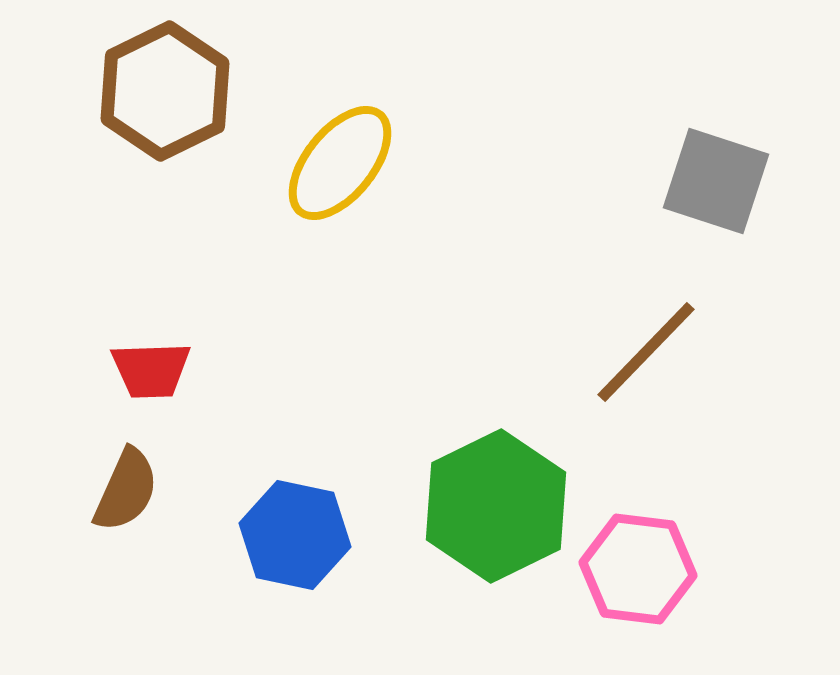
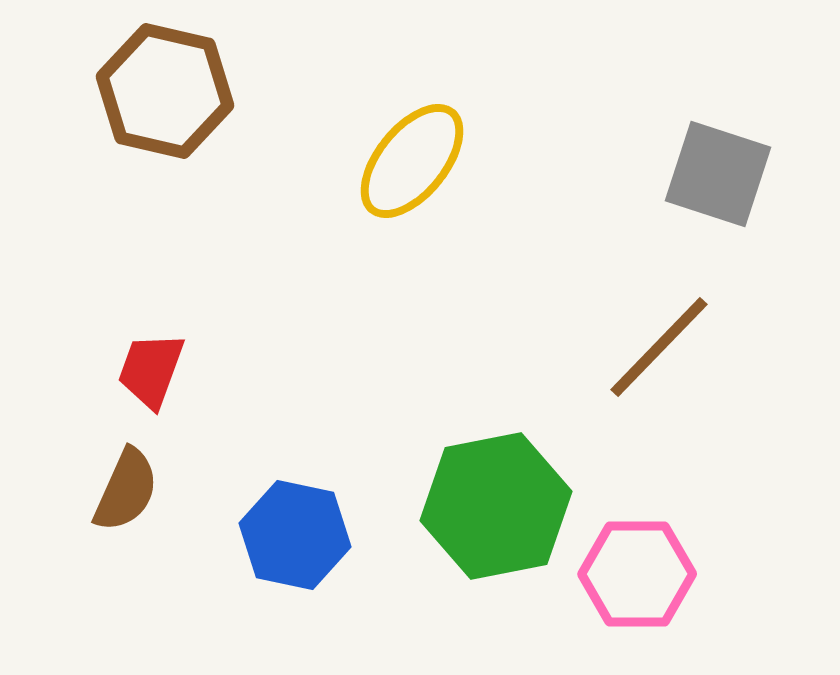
brown hexagon: rotated 21 degrees counterclockwise
yellow ellipse: moved 72 px right, 2 px up
gray square: moved 2 px right, 7 px up
brown line: moved 13 px right, 5 px up
red trapezoid: rotated 112 degrees clockwise
green hexagon: rotated 15 degrees clockwise
pink hexagon: moved 1 px left, 5 px down; rotated 7 degrees counterclockwise
